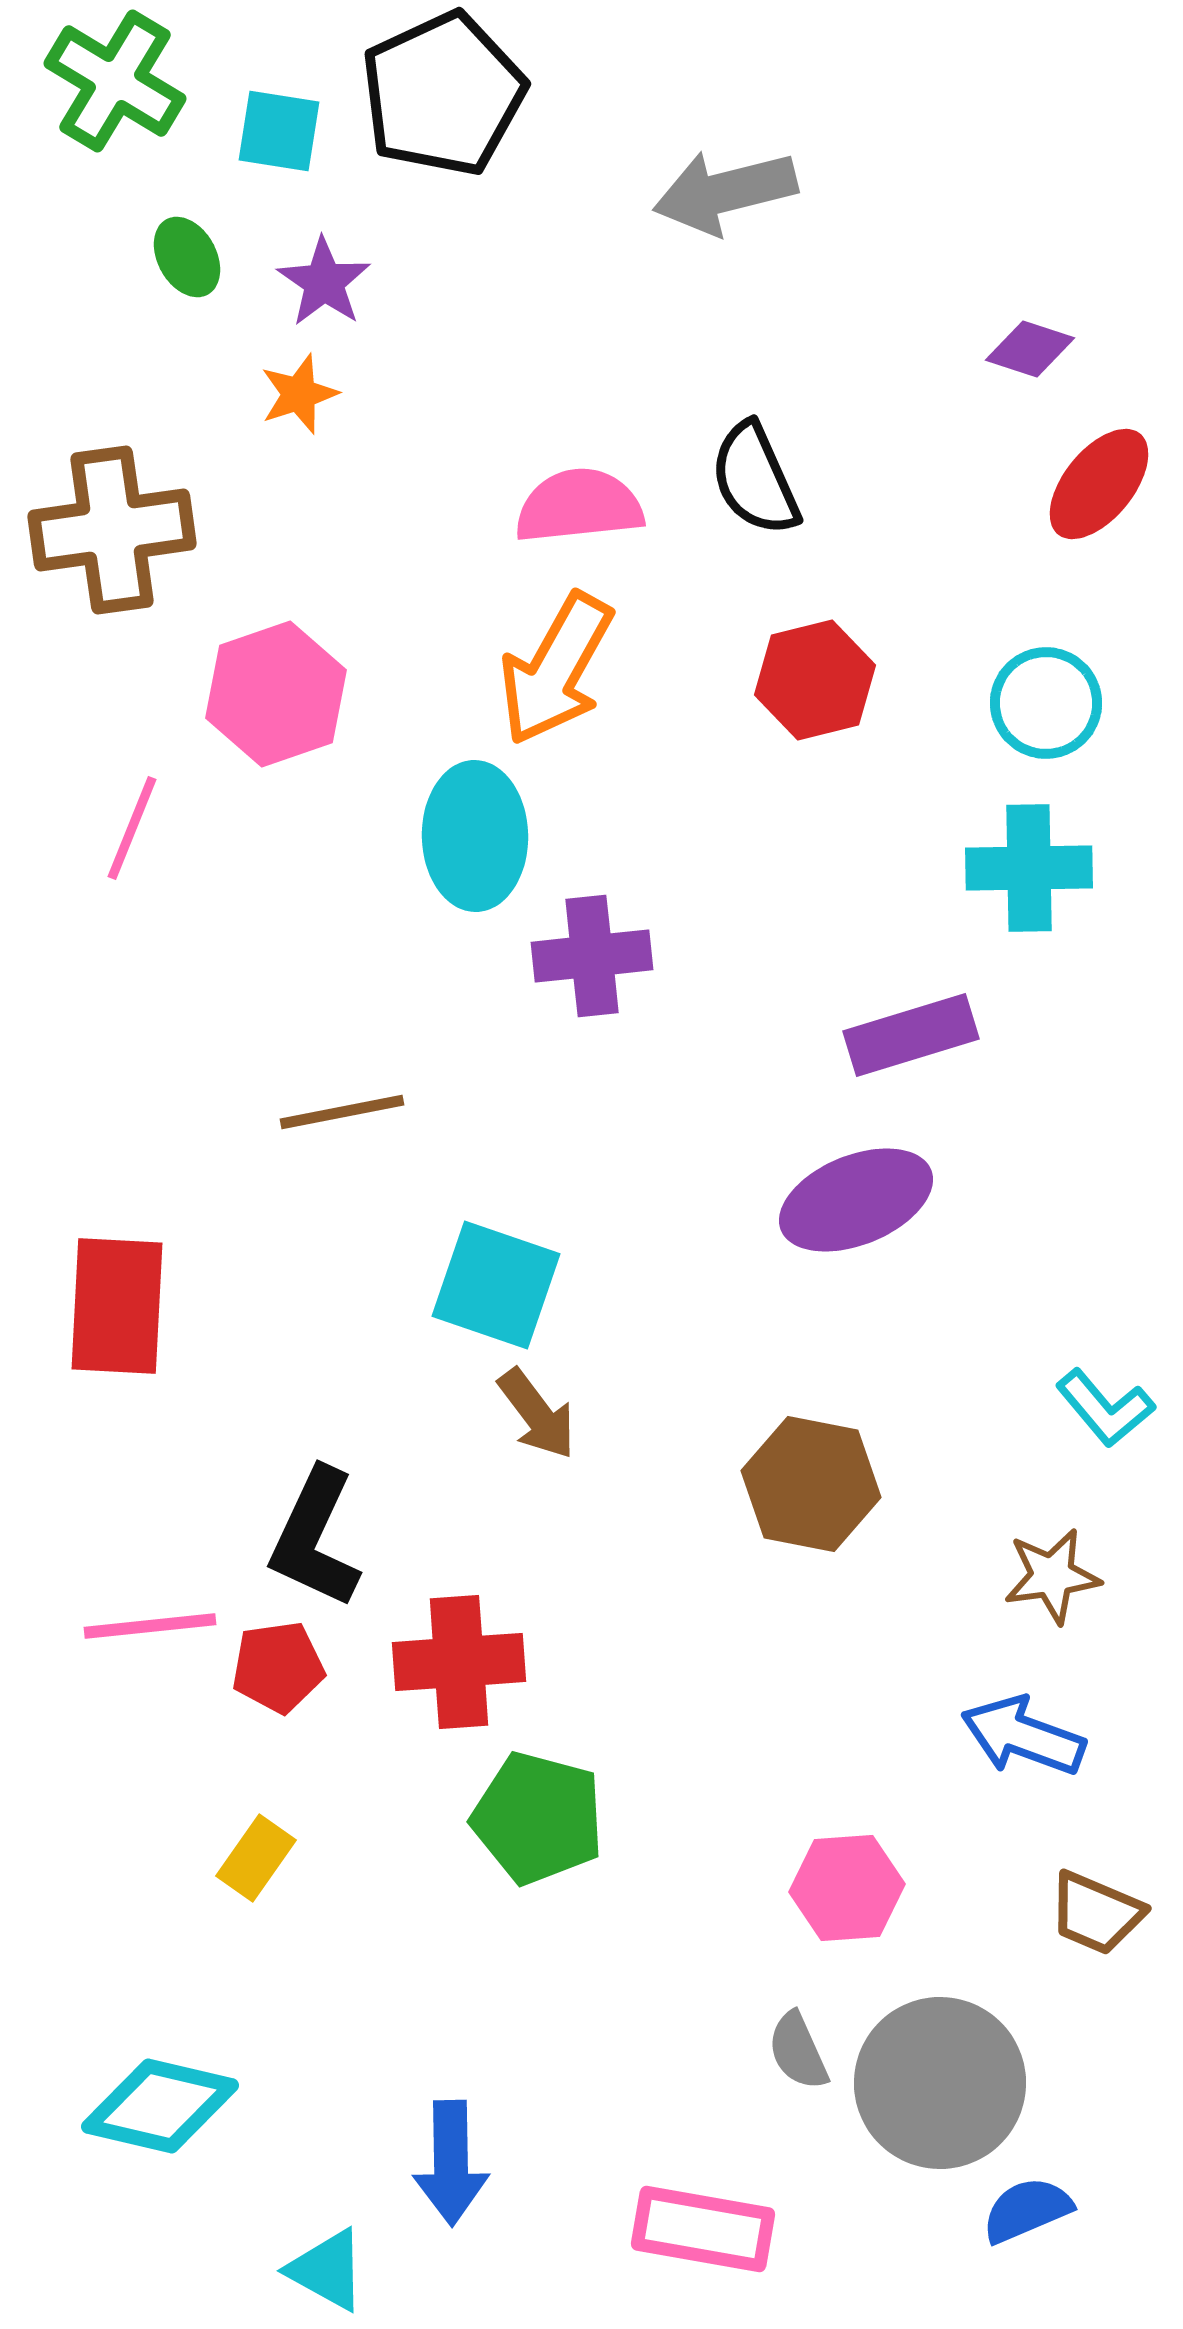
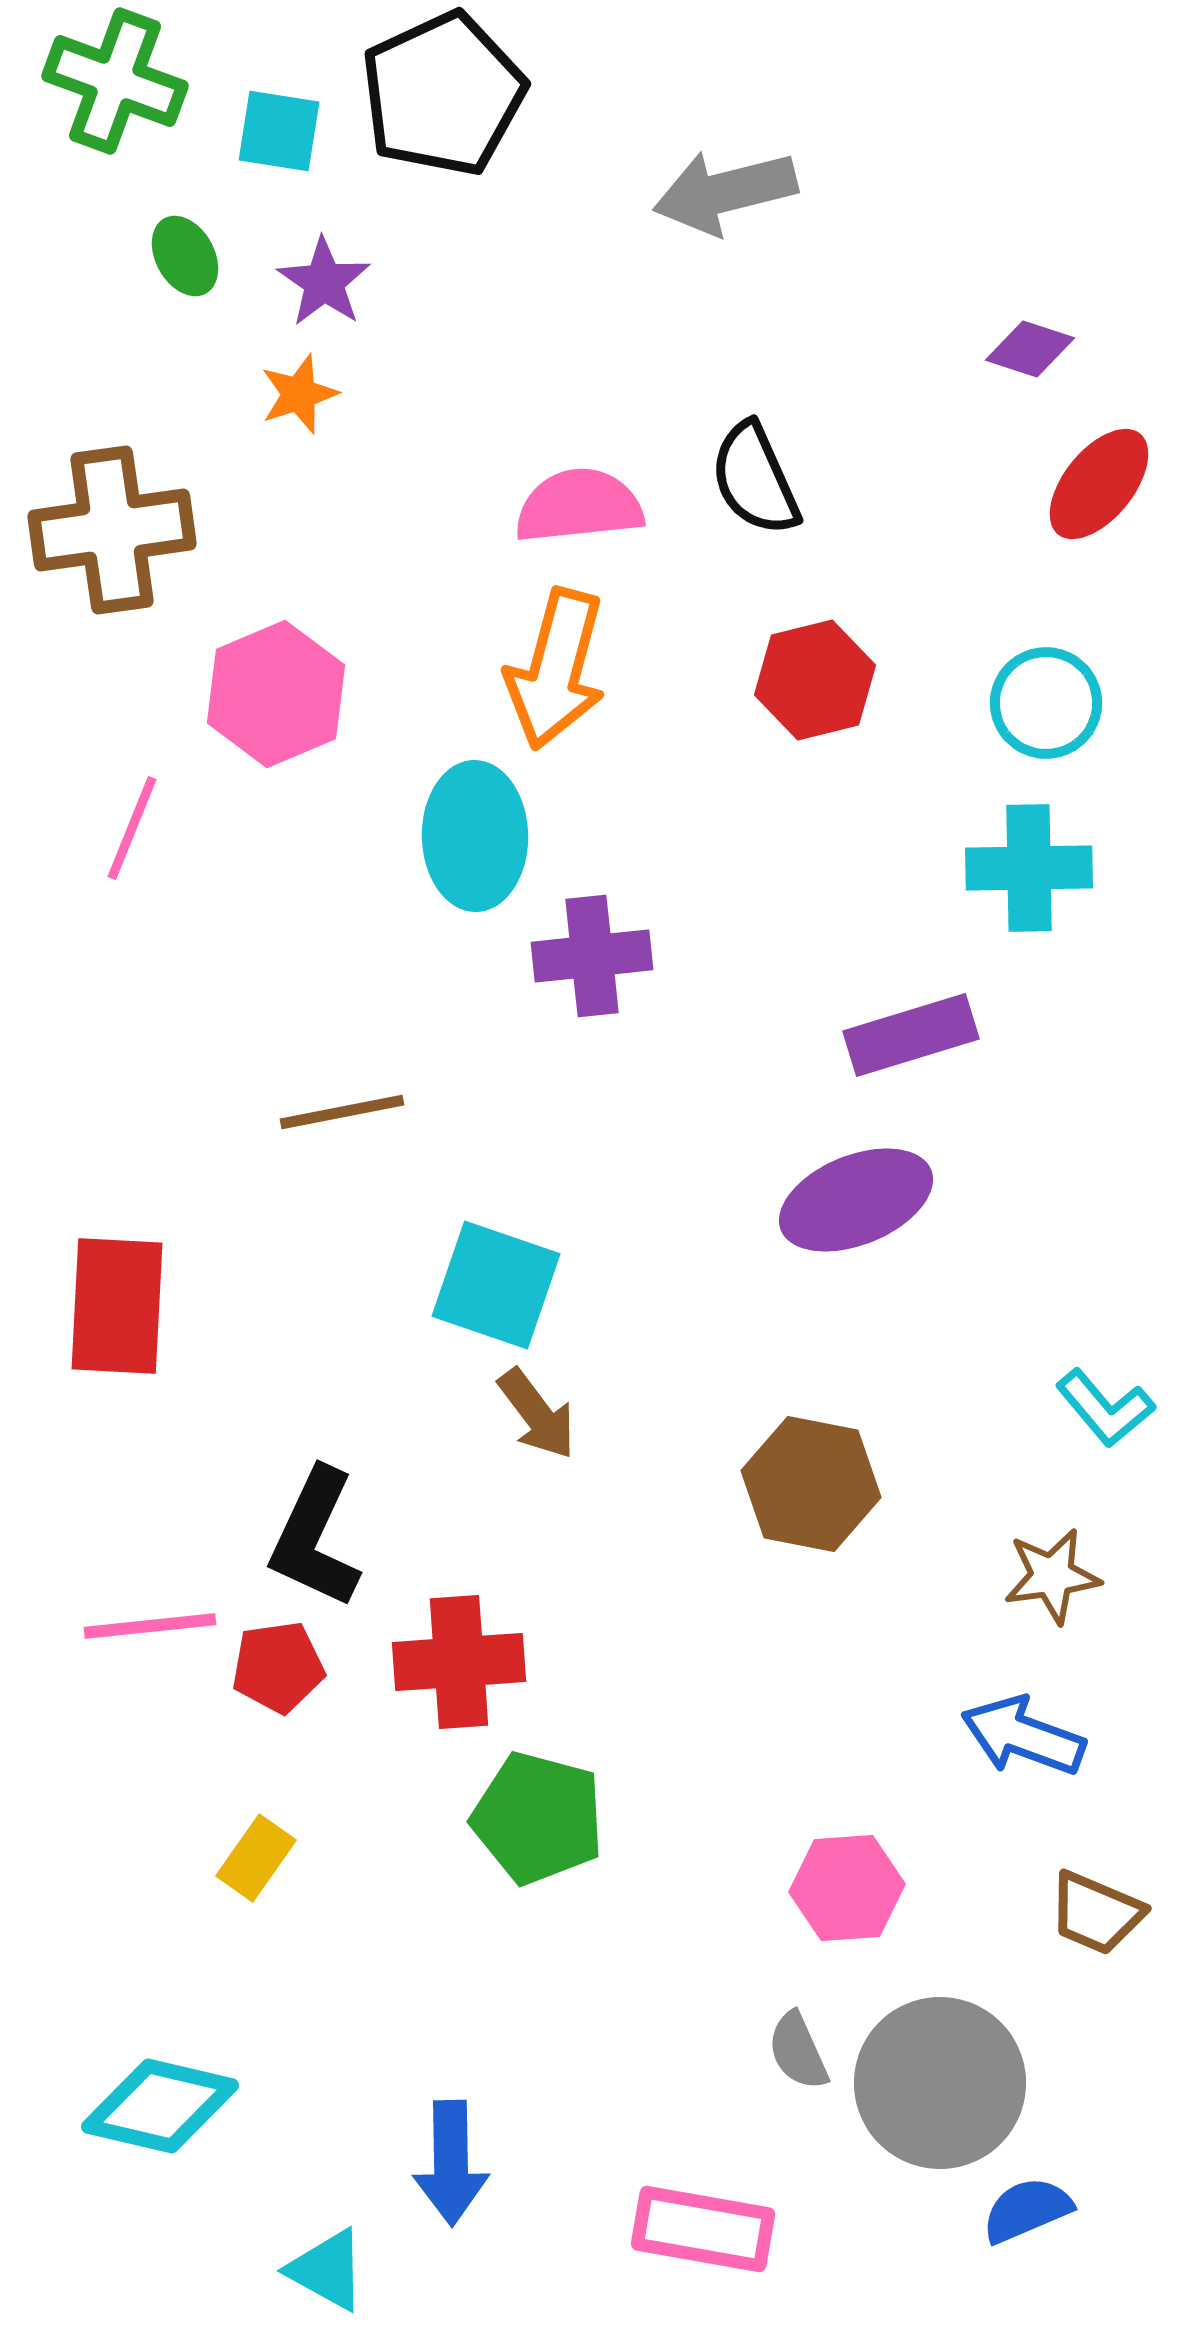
green cross at (115, 81): rotated 11 degrees counterclockwise
green ellipse at (187, 257): moved 2 px left, 1 px up
orange arrow at (556, 669): rotated 14 degrees counterclockwise
pink hexagon at (276, 694): rotated 4 degrees counterclockwise
